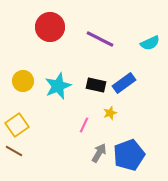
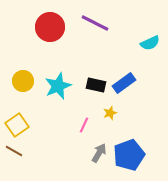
purple line: moved 5 px left, 16 px up
